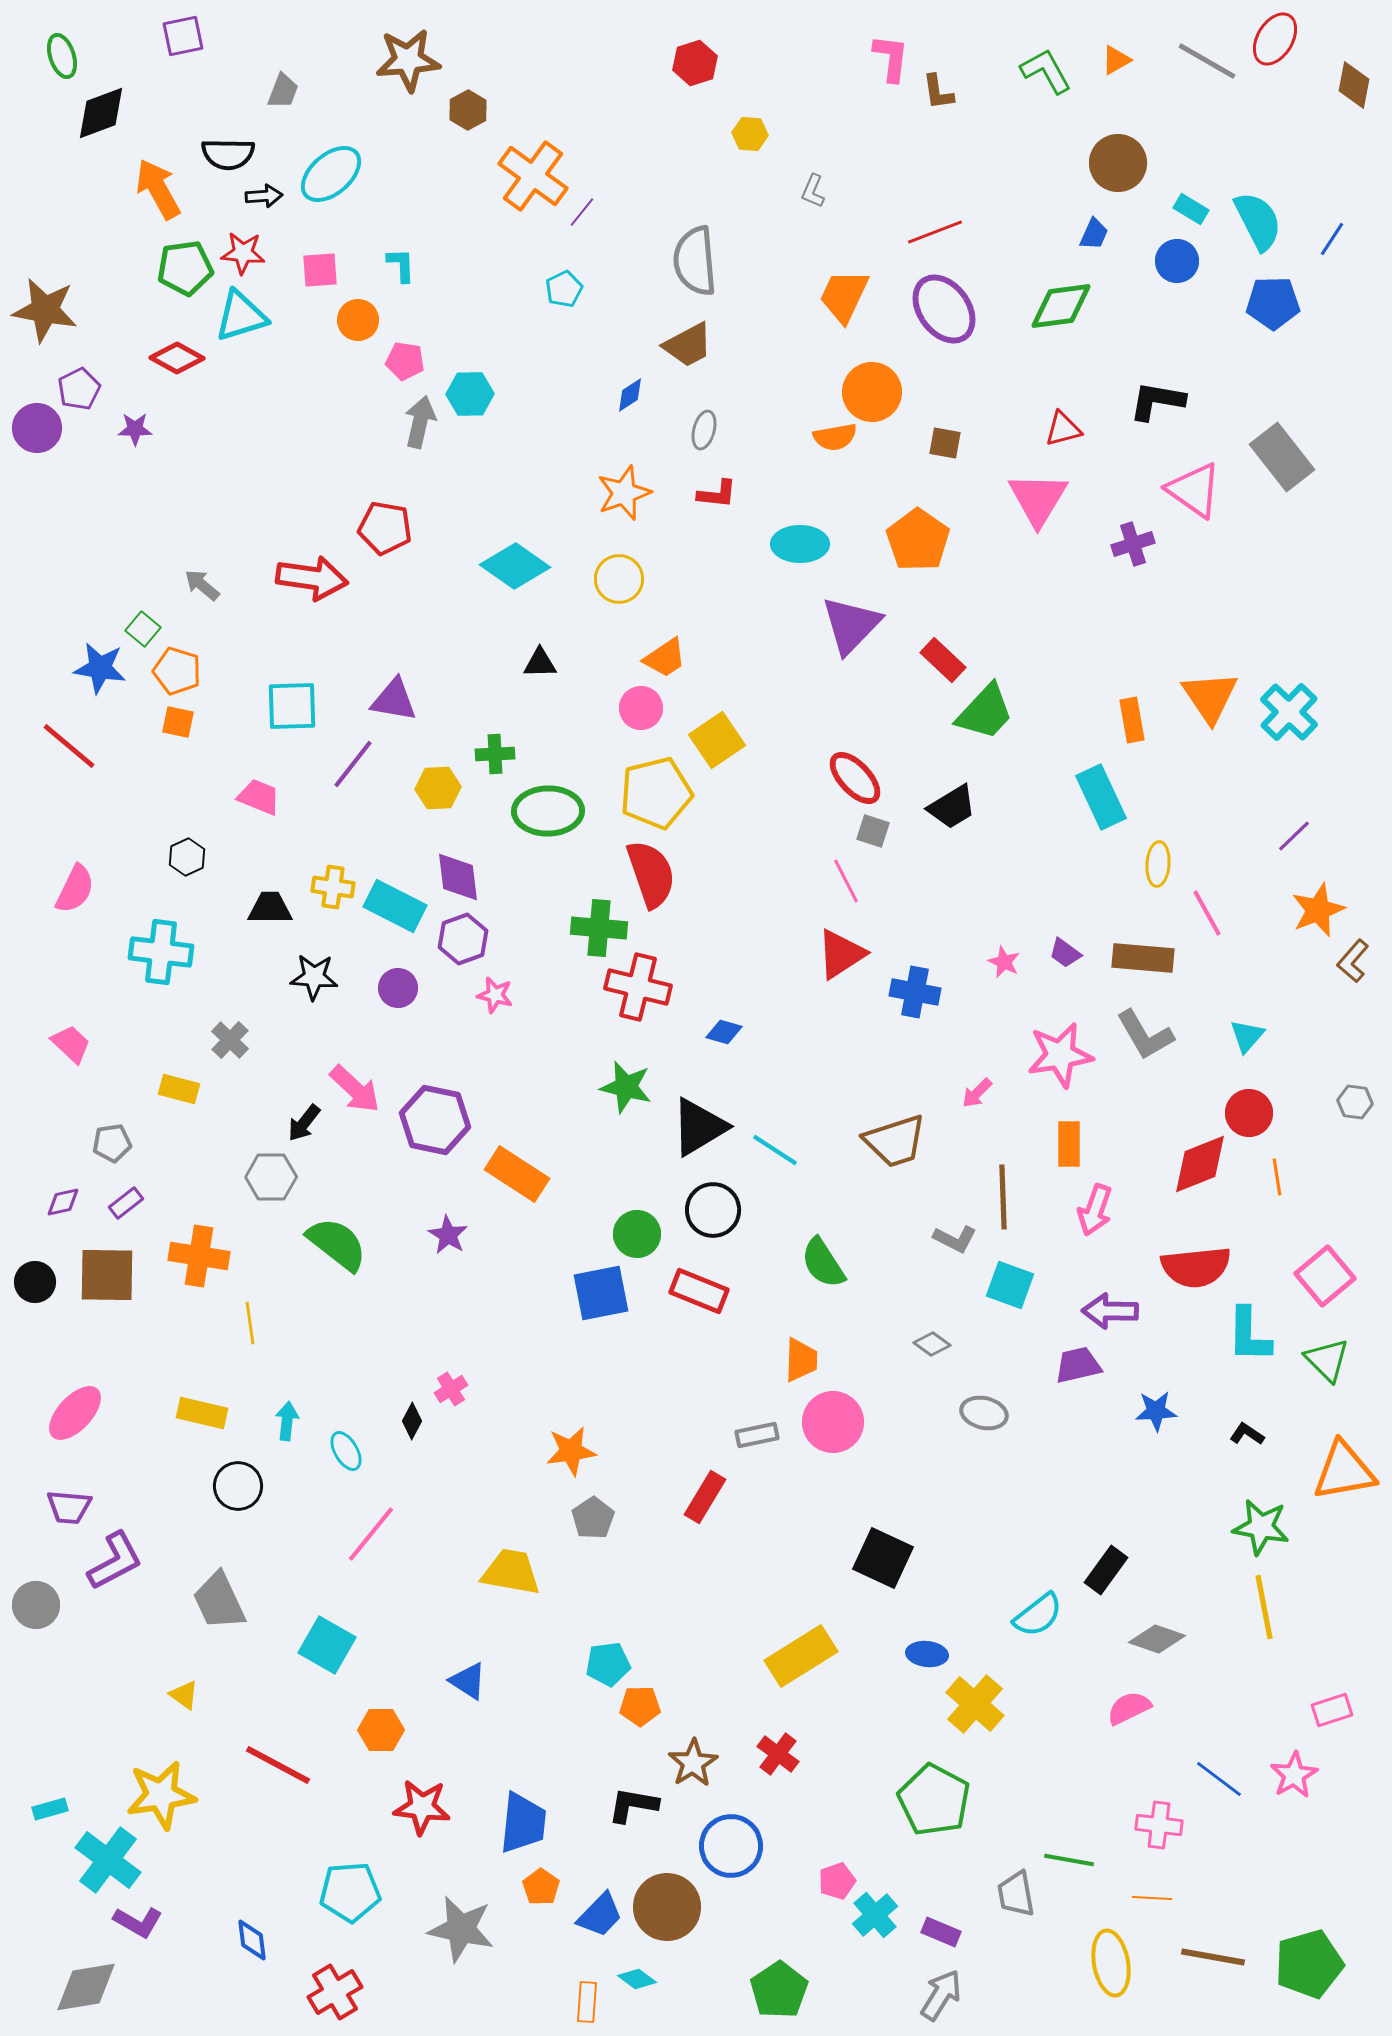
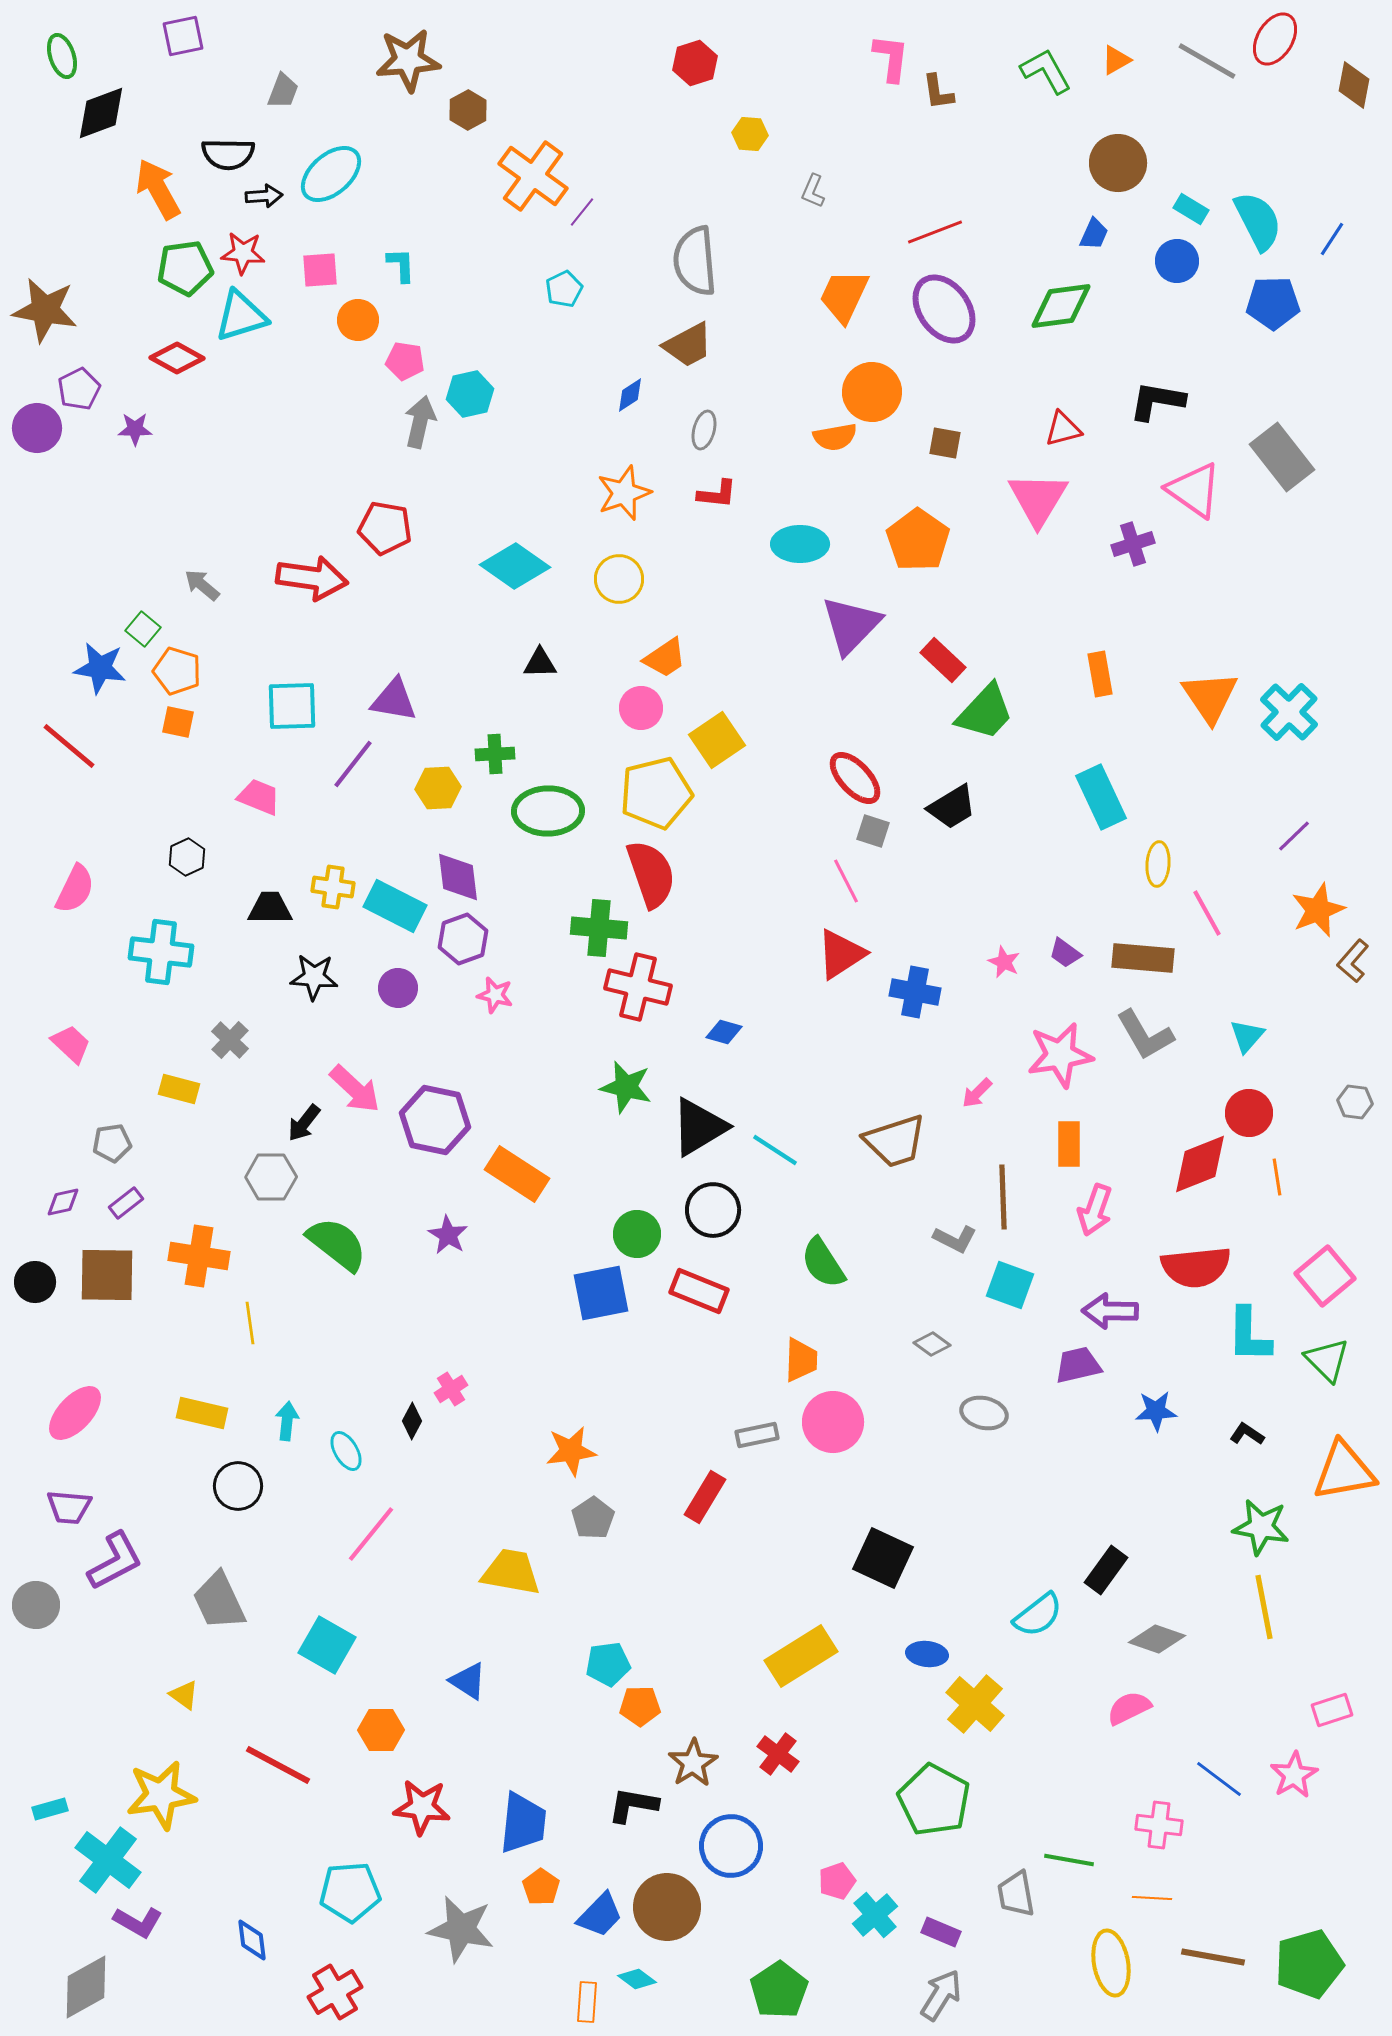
cyan hexagon at (470, 394): rotated 12 degrees counterclockwise
orange rectangle at (1132, 720): moved 32 px left, 46 px up
gray diamond at (86, 1987): rotated 20 degrees counterclockwise
